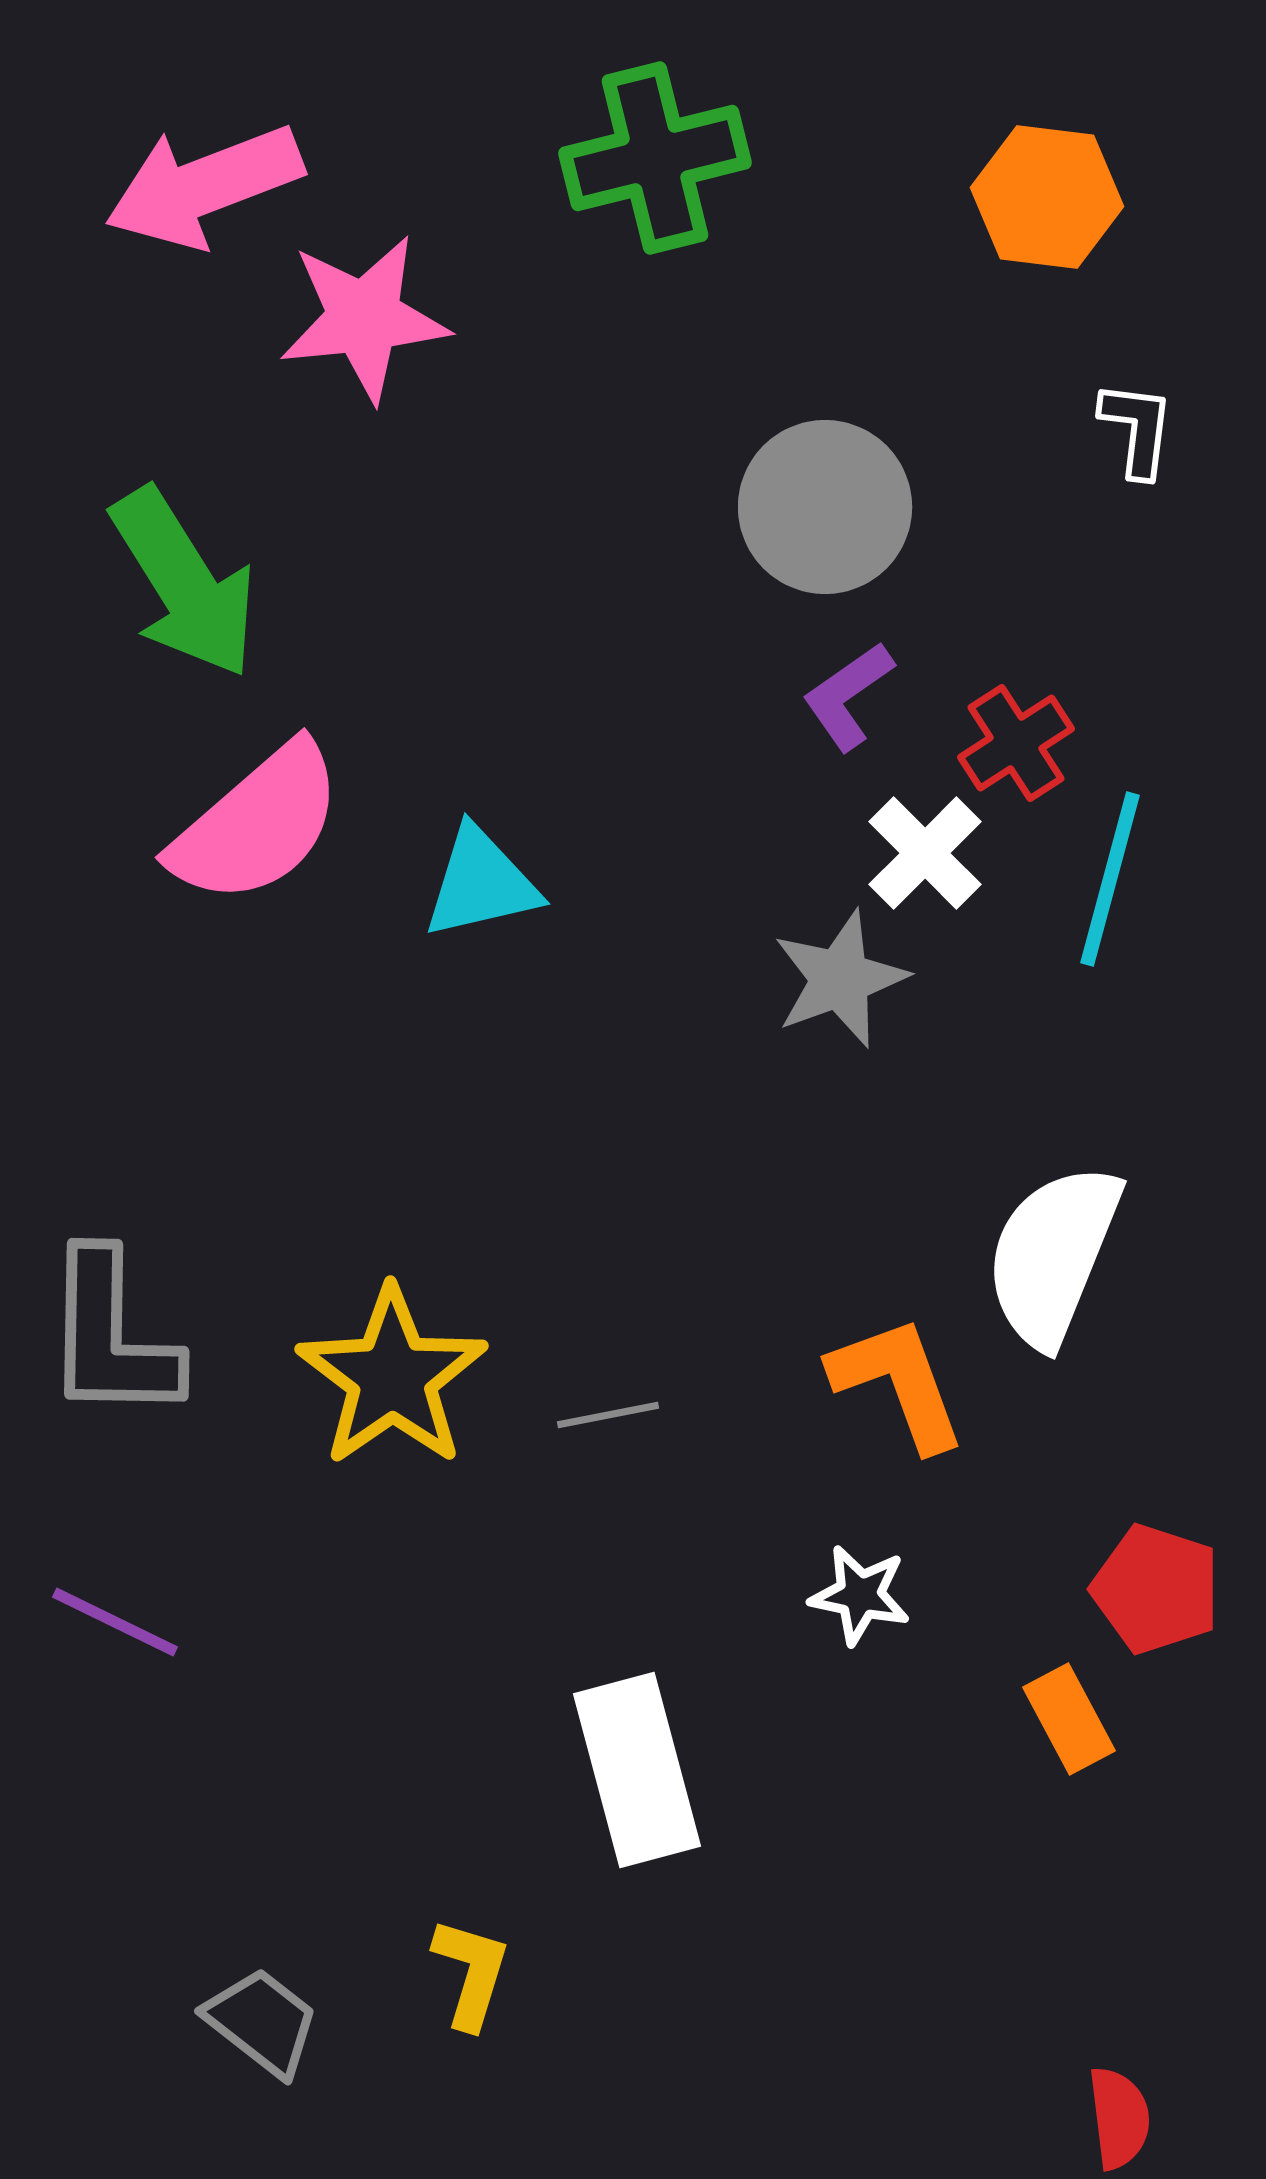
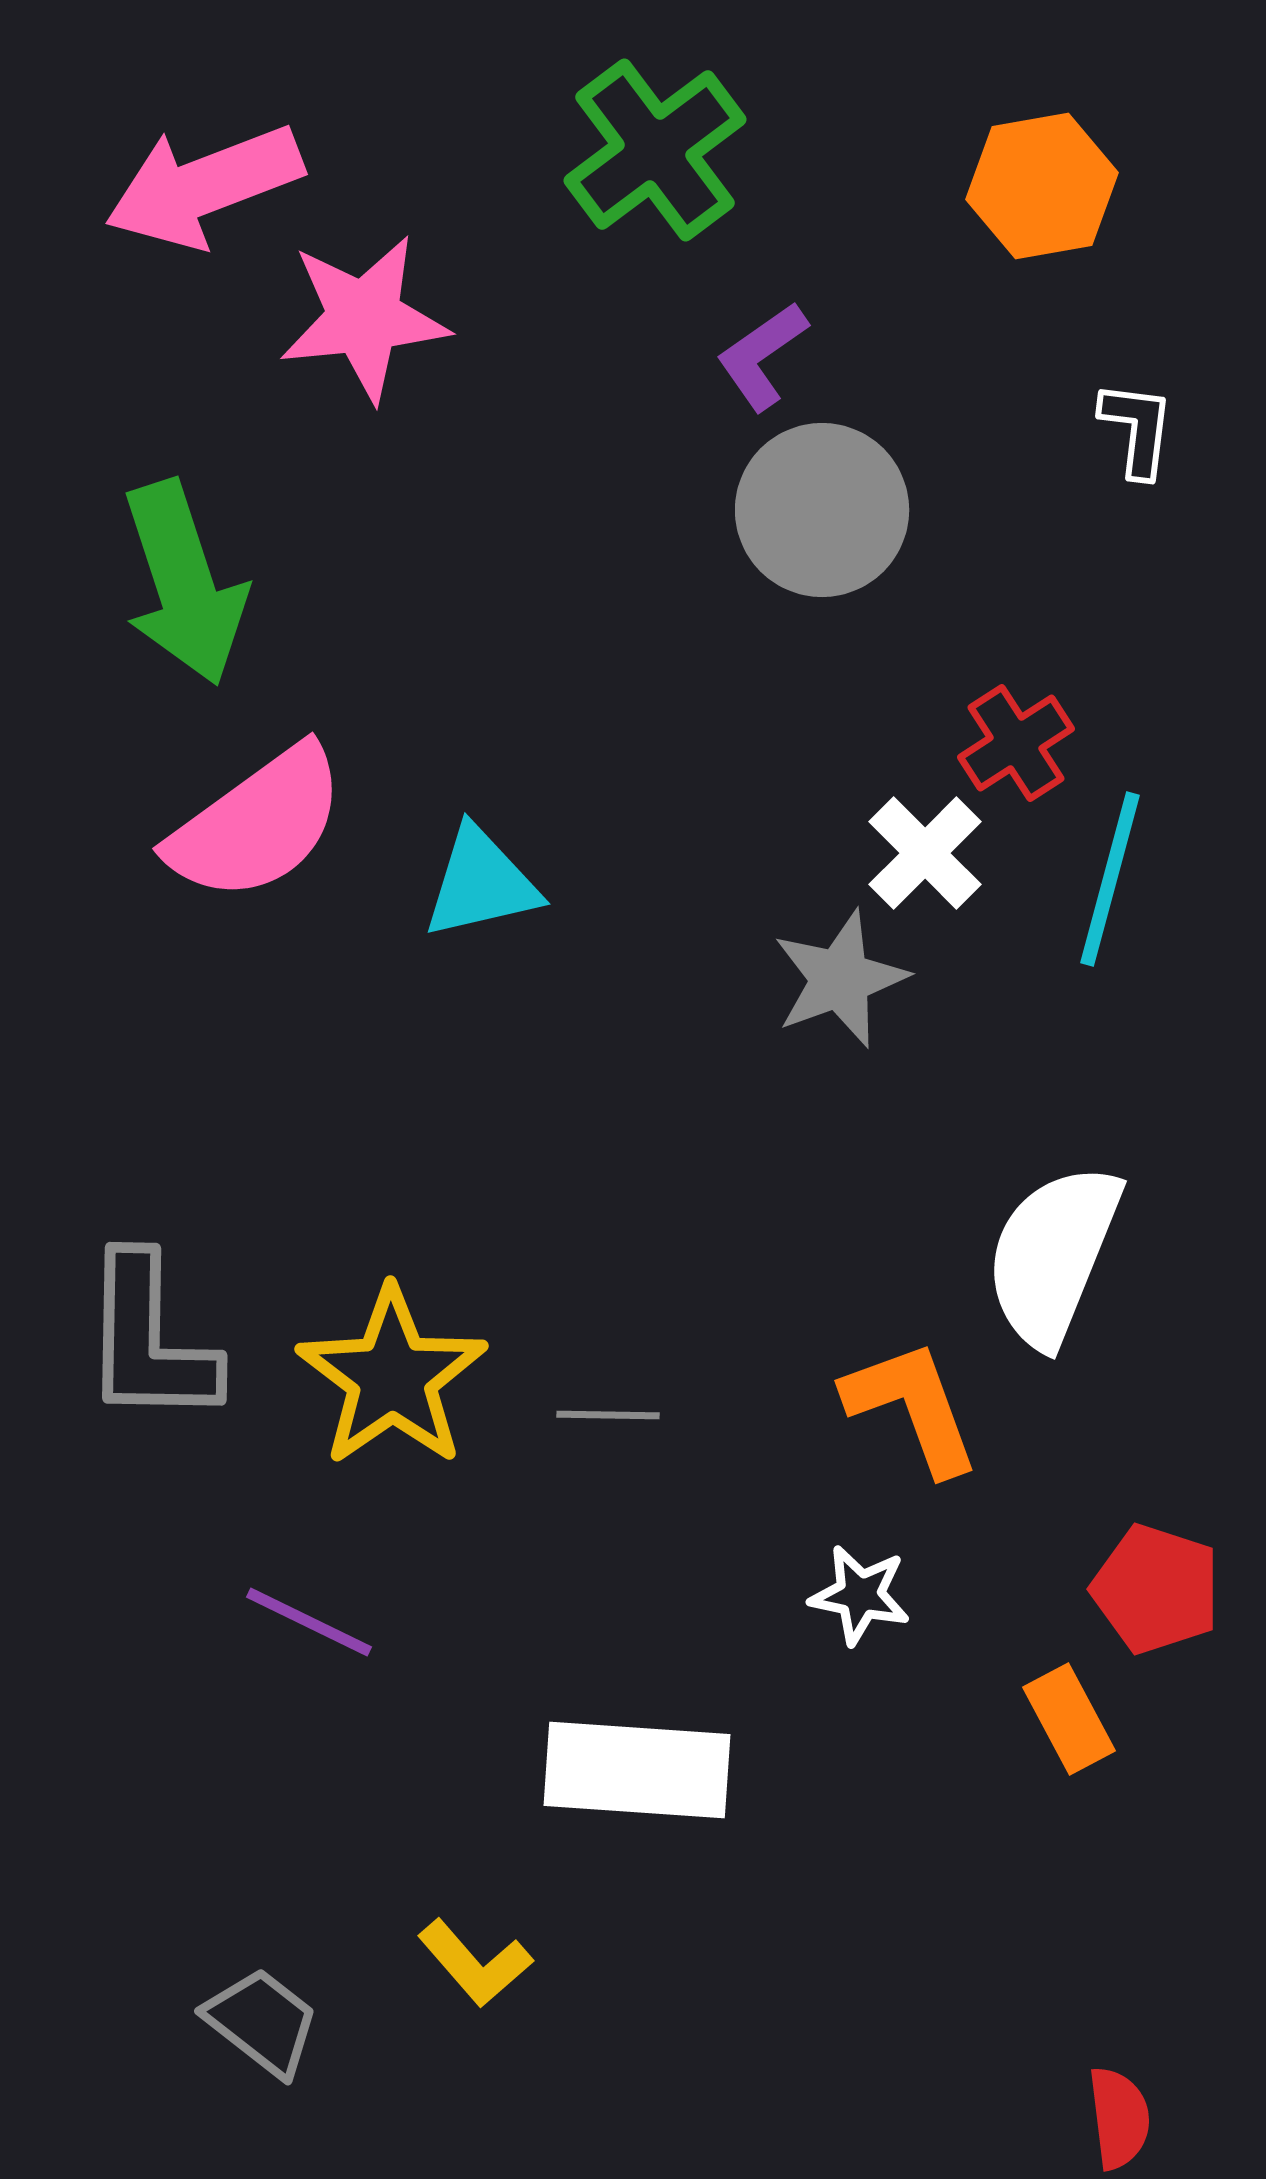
green cross: moved 8 px up; rotated 23 degrees counterclockwise
orange hexagon: moved 5 px left, 11 px up; rotated 17 degrees counterclockwise
gray circle: moved 3 px left, 3 px down
green arrow: rotated 14 degrees clockwise
purple L-shape: moved 86 px left, 340 px up
pink semicircle: rotated 5 degrees clockwise
gray L-shape: moved 38 px right, 4 px down
orange L-shape: moved 14 px right, 24 px down
gray line: rotated 12 degrees clockwise
purple line: moved 194 px right
white rectangle: rotated 71 degrees counterclockwise
yellow L-shape: moved 4 px right, 10 px up; rotated 122 degrees clockwise
